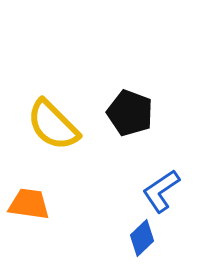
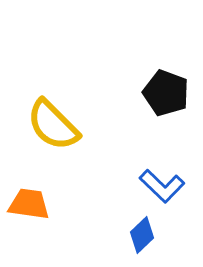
black pentagon: moved 36 px right, 20 px up
blue L-shape: moved 1 px right, 5 px up; rotated 102 degrees counterclockwise
blue diamond: moved 3 px up
